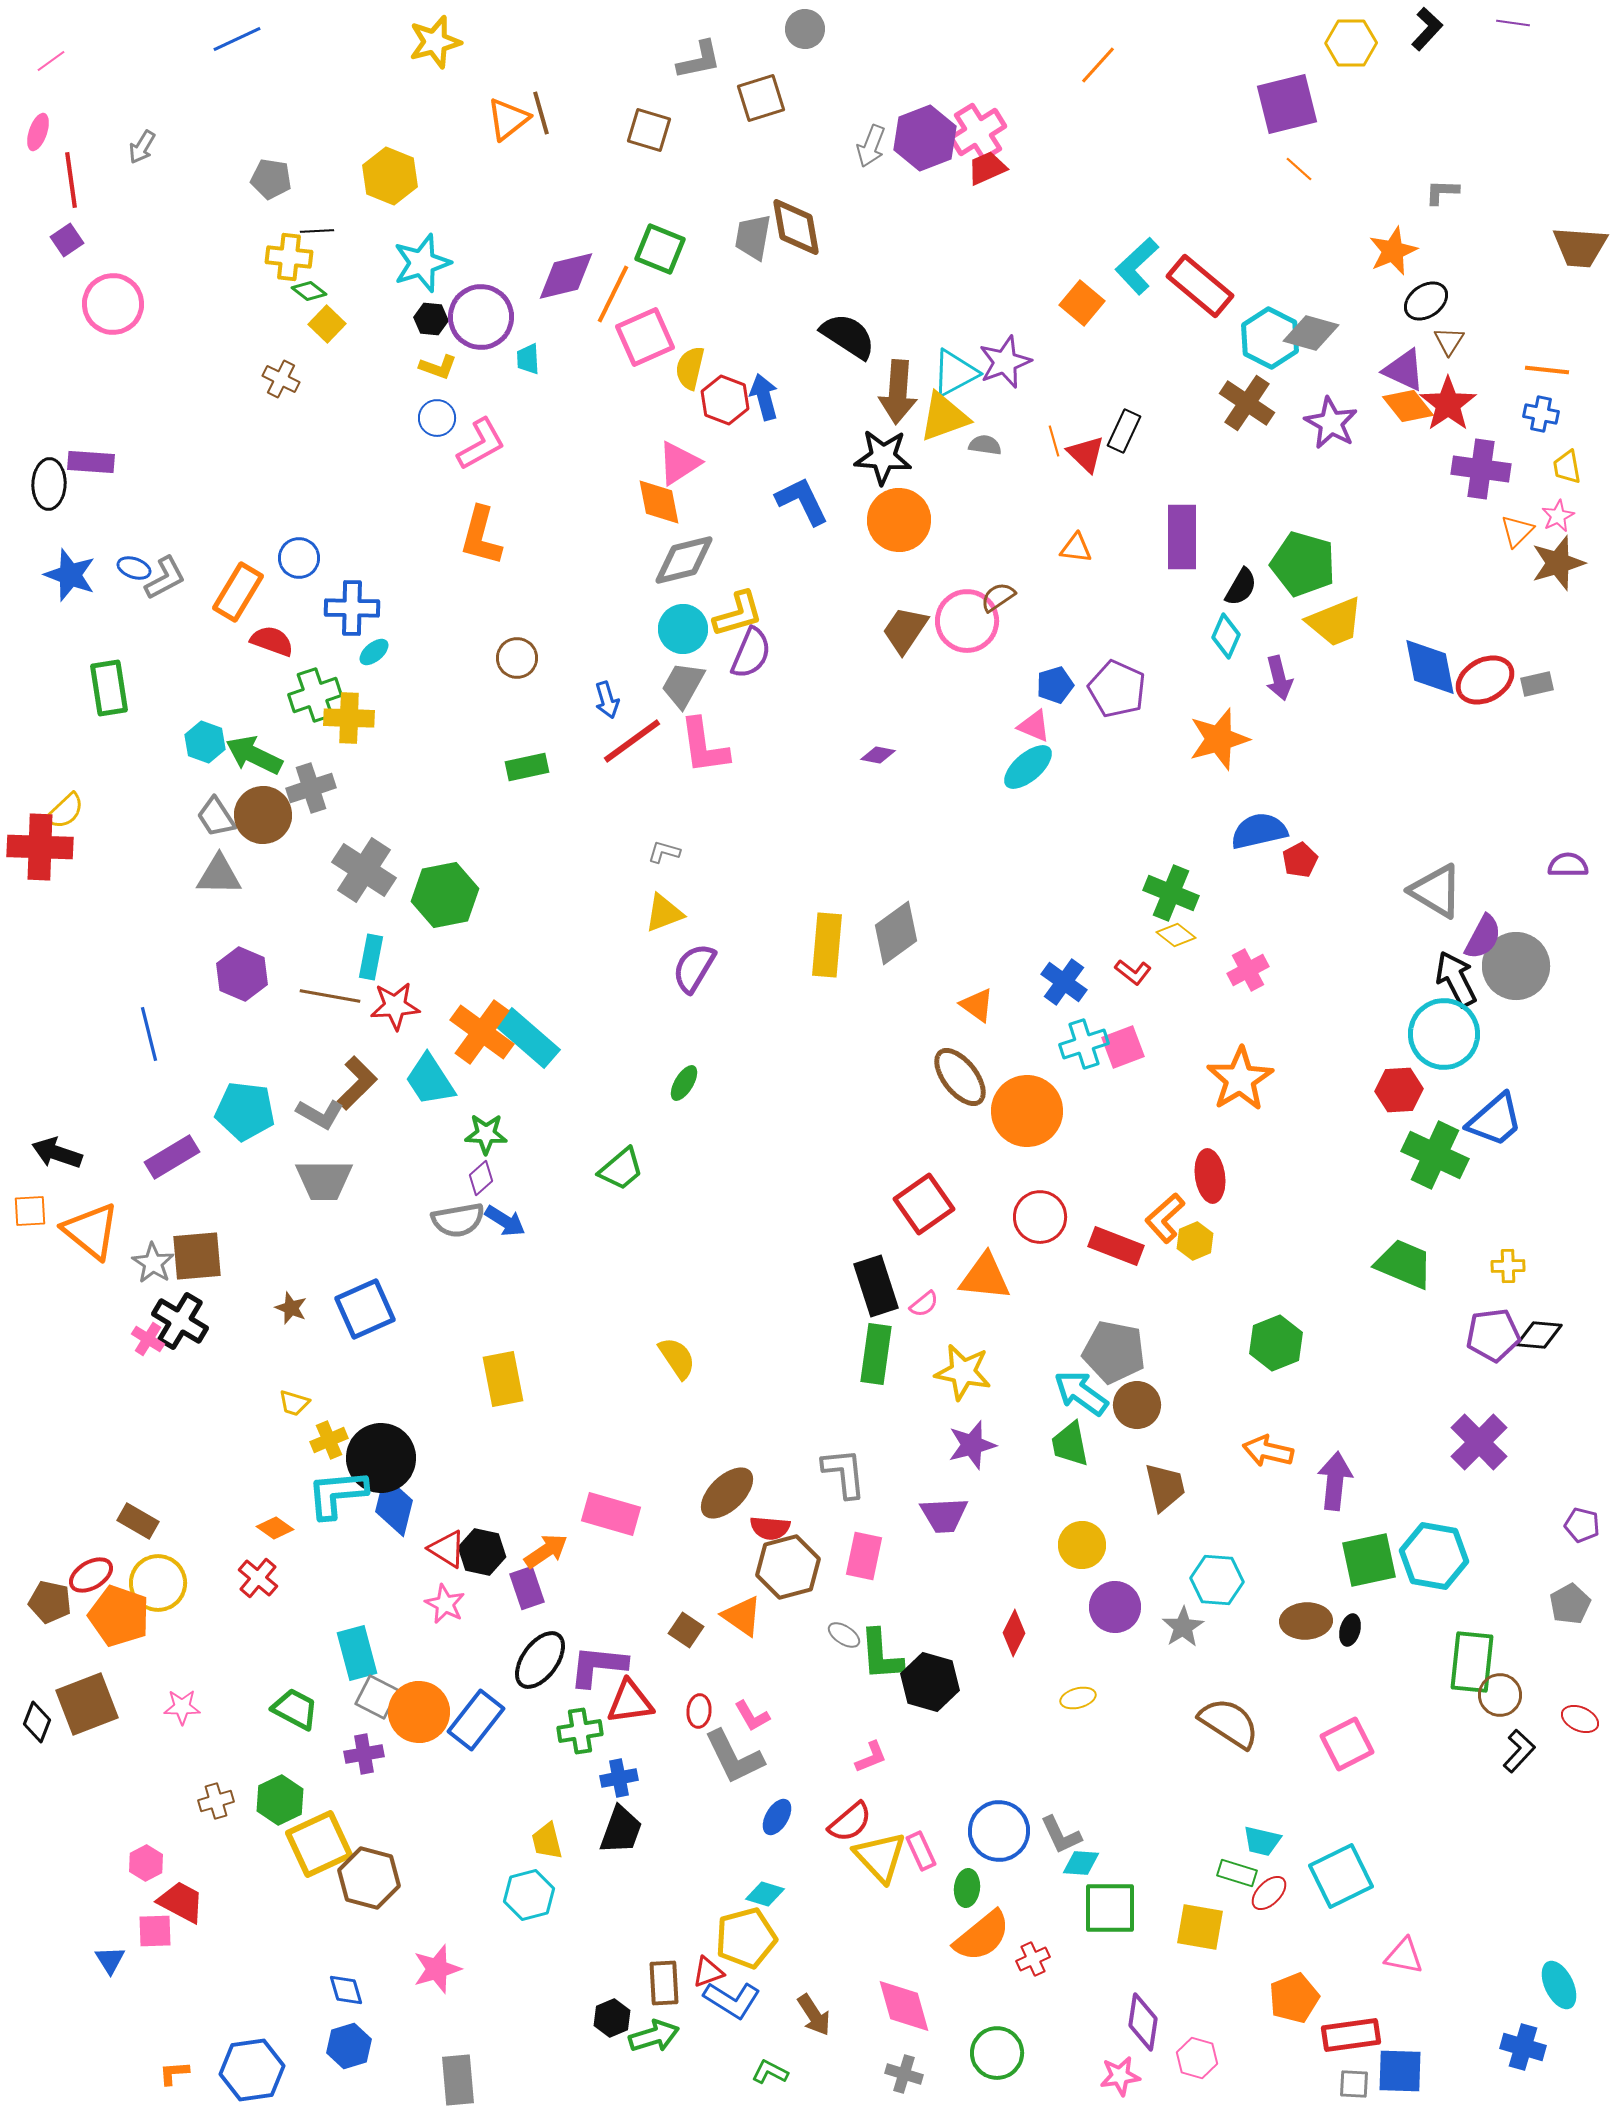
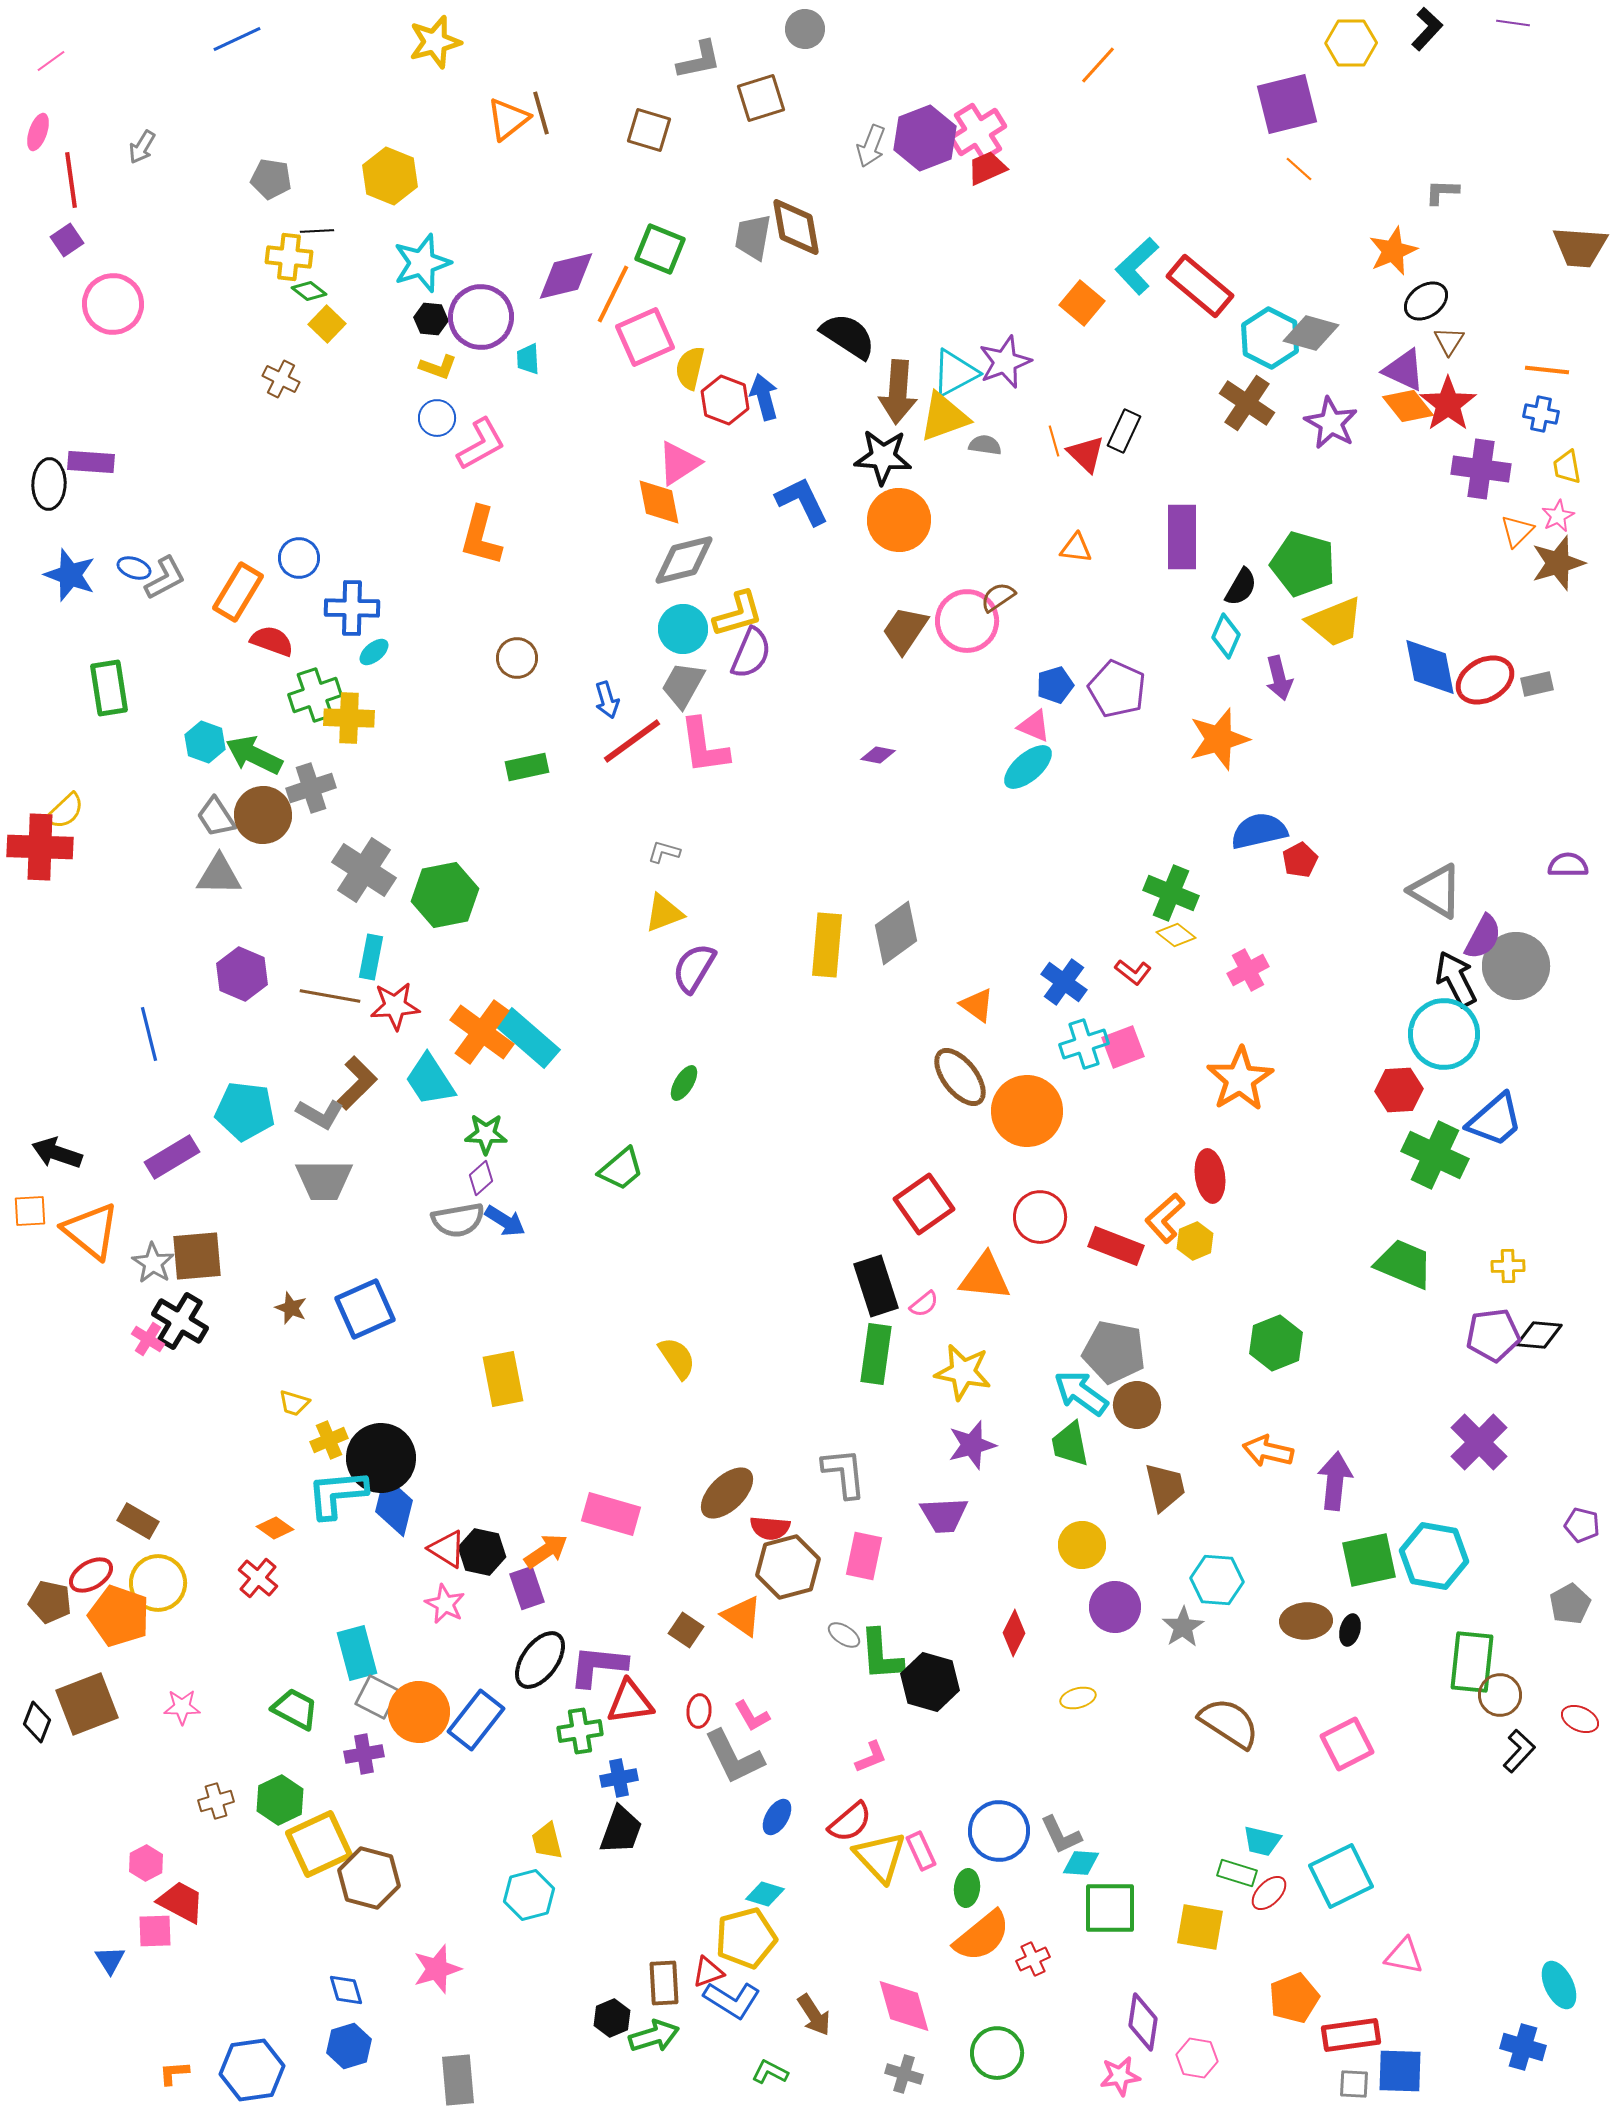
pink hexagon at (1197, 2058): rotated 6 degrees counterclockwise
